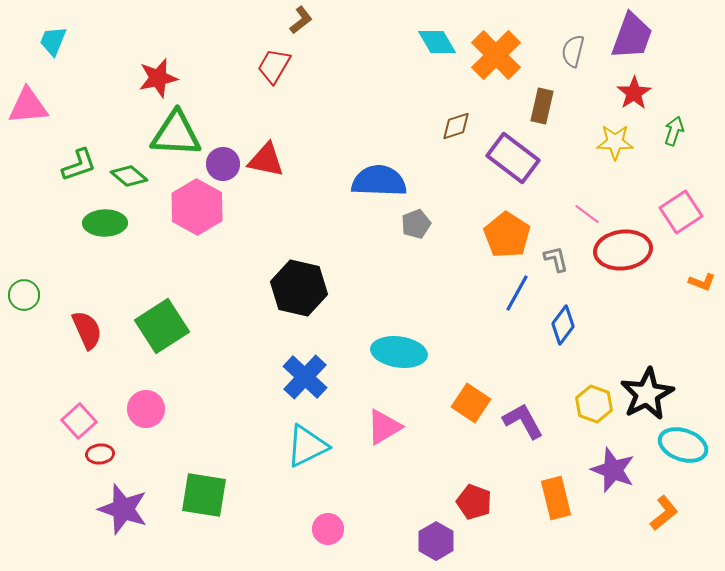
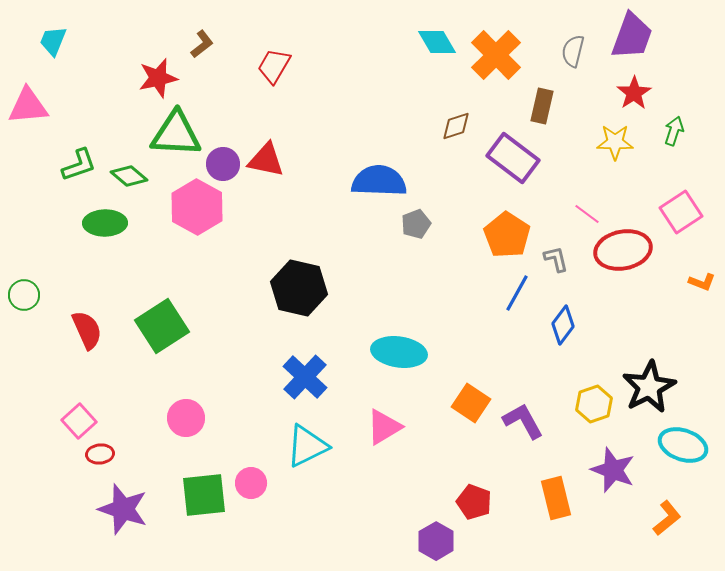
brown L-shape at (301, 20): moved 99 px left, 24 px down
red ellipse at (623, 250): rotated 4 degrees counterclockwise
black star at (647, 394): moved 2 px right, 7 px up
yellow hexagon at (594, 404): rotated 21 degrees clockwise
pink circle at (146, 409): moved 40 px right, 9 px down
green square at (204, 495): rotated 15 degrees counterclockwise
orange L-shape at (664, 513): moved 3 px right, 5 px down
pink circle at (328, 529): moved 77 px left, 46 px up
